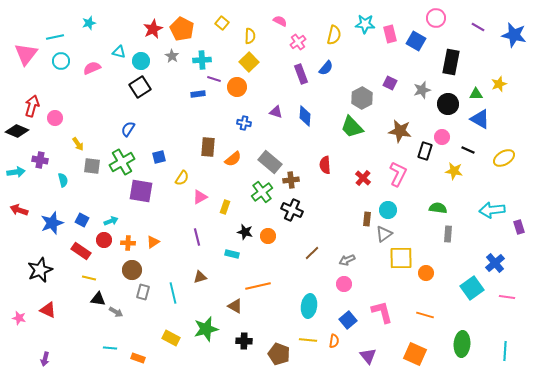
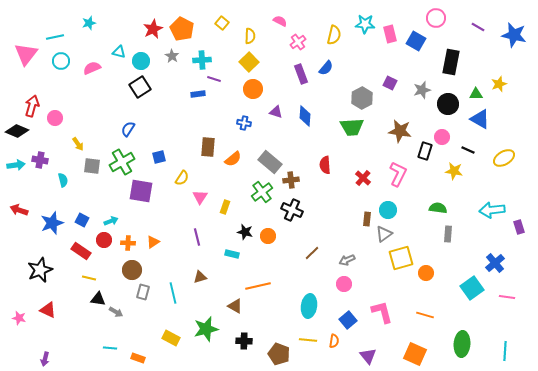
orange circle at (237, 87): moved 16 px right, 2 px down
green trapezoid at (352, 127): rotated 50 degrees counterclockwise
cyan arrow at (16, 172): moved 7 px up
pink triangle at (200, 197): rotated 28 degrees counterclockwise
yellow square at (401, 258): rotated 15 degrees counterclockwise
